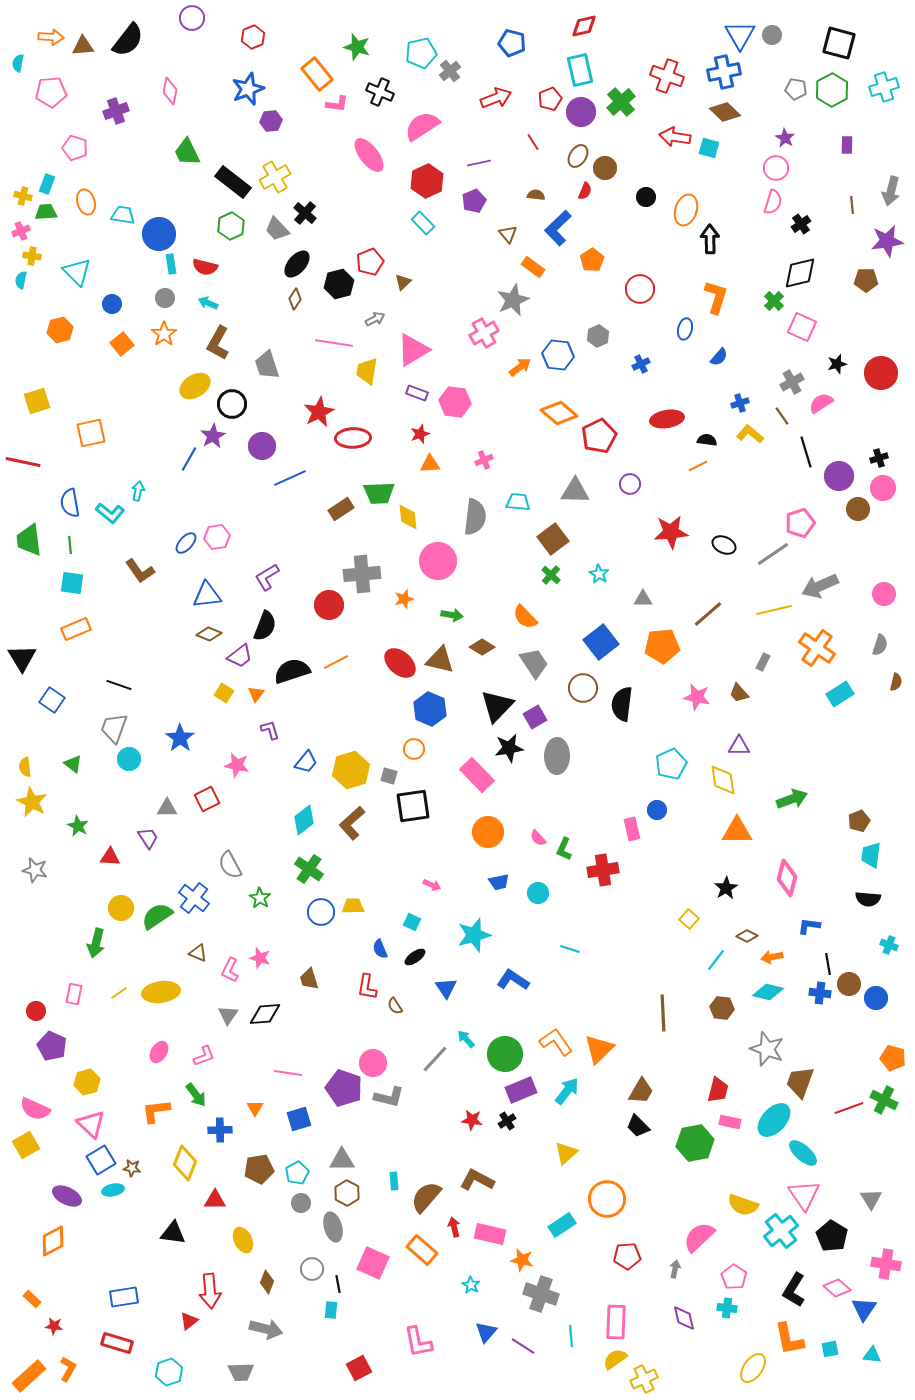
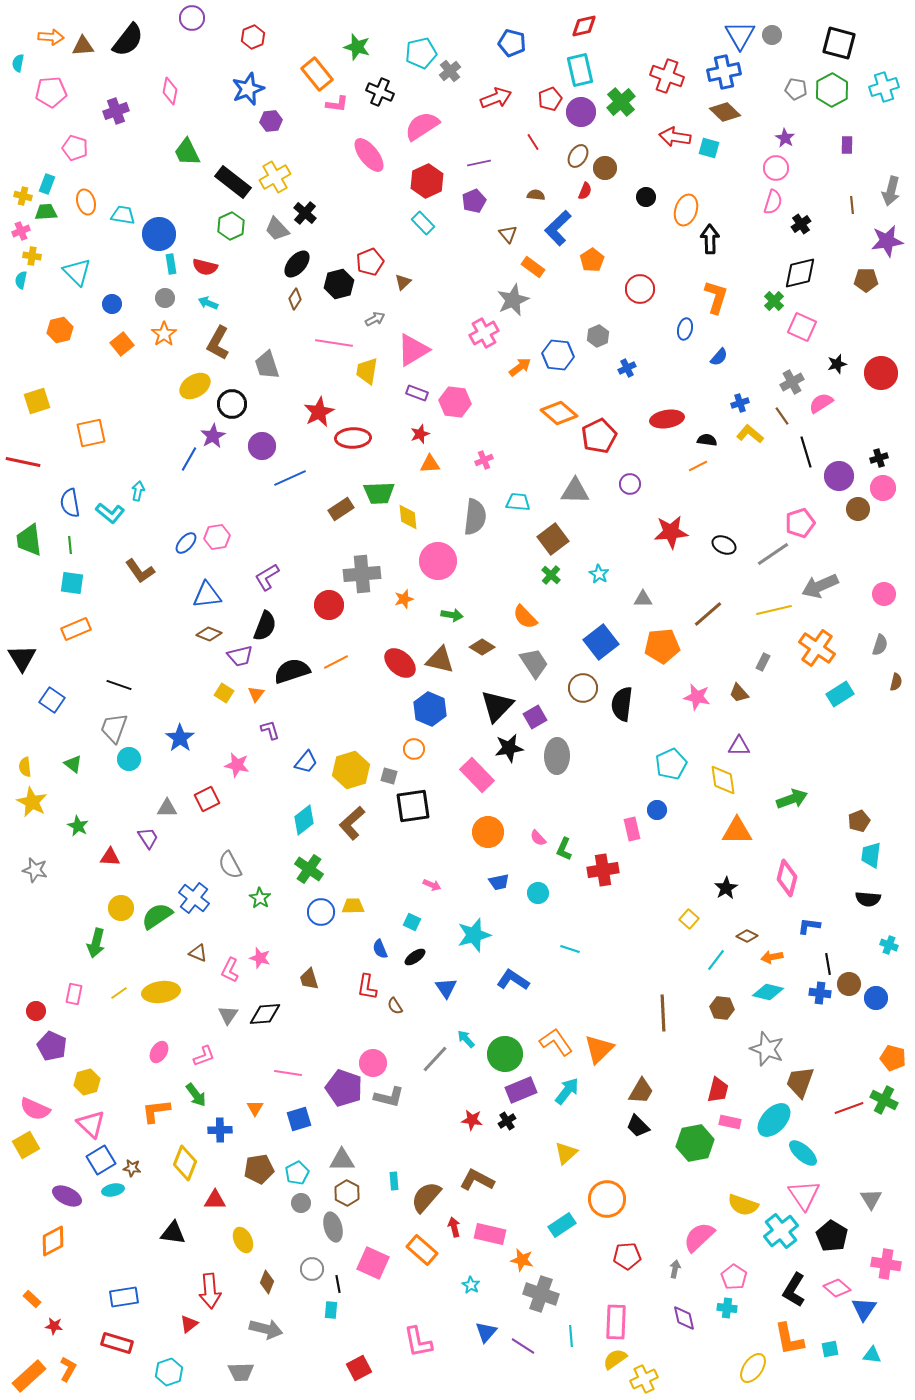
blue cross at (641, 364): moved 14 px left, 4 px down
purple trapezoid at (240, 656): rotated 24 degrees clockwise
red triangle at (189, 1321): moved 3 px down
